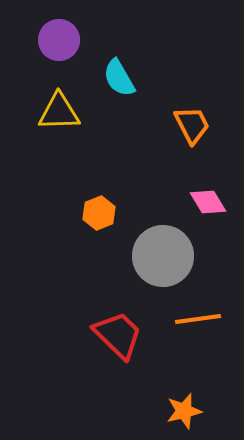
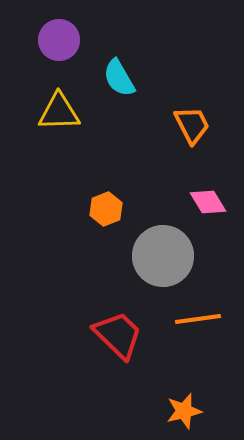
orange hexagon: moved 7 px right, 4 px up
